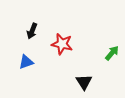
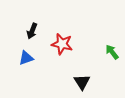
green arrow: moved 1 px up; rotated 77 degrees counterclockwise
blue triangle: moved 4 px up
black triangle: moved 2 px left
